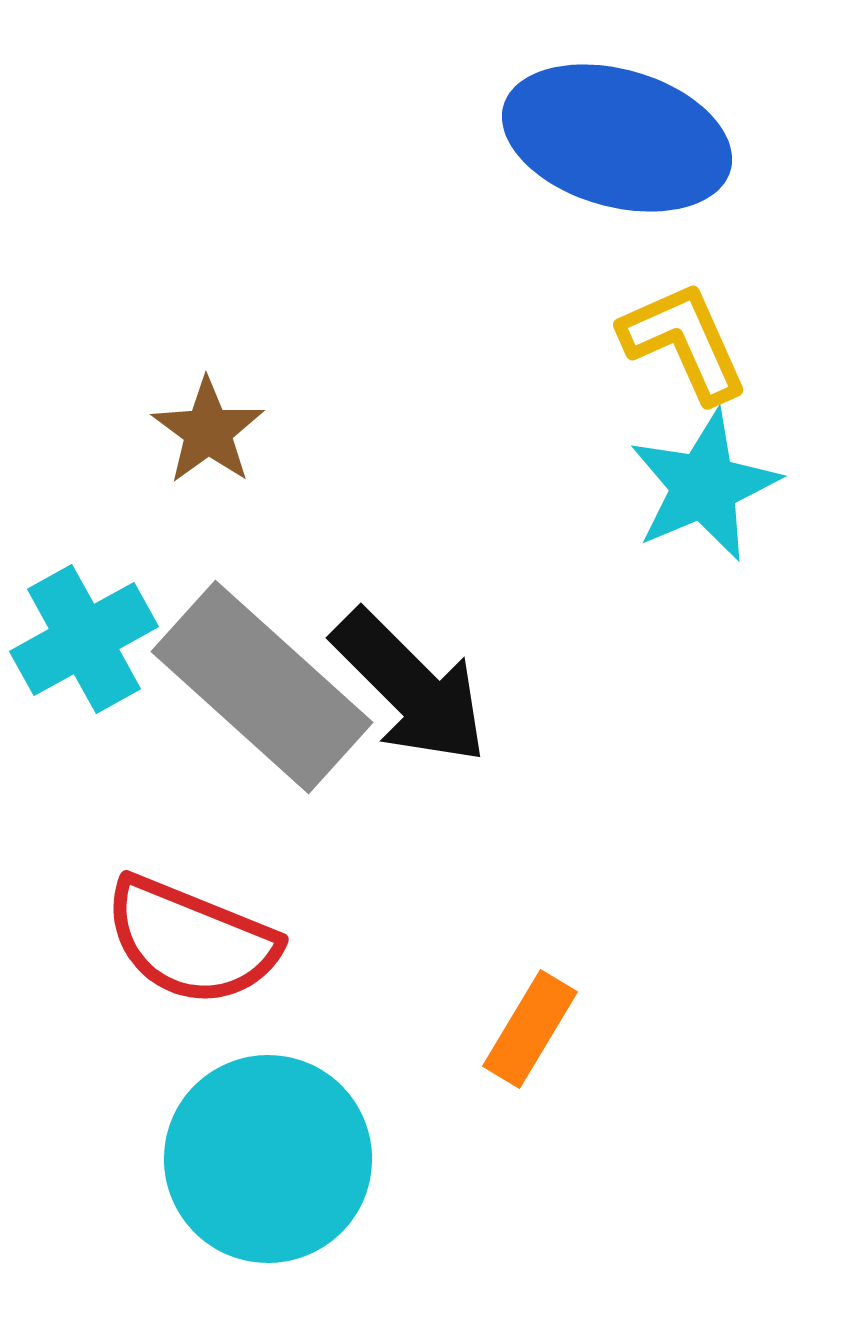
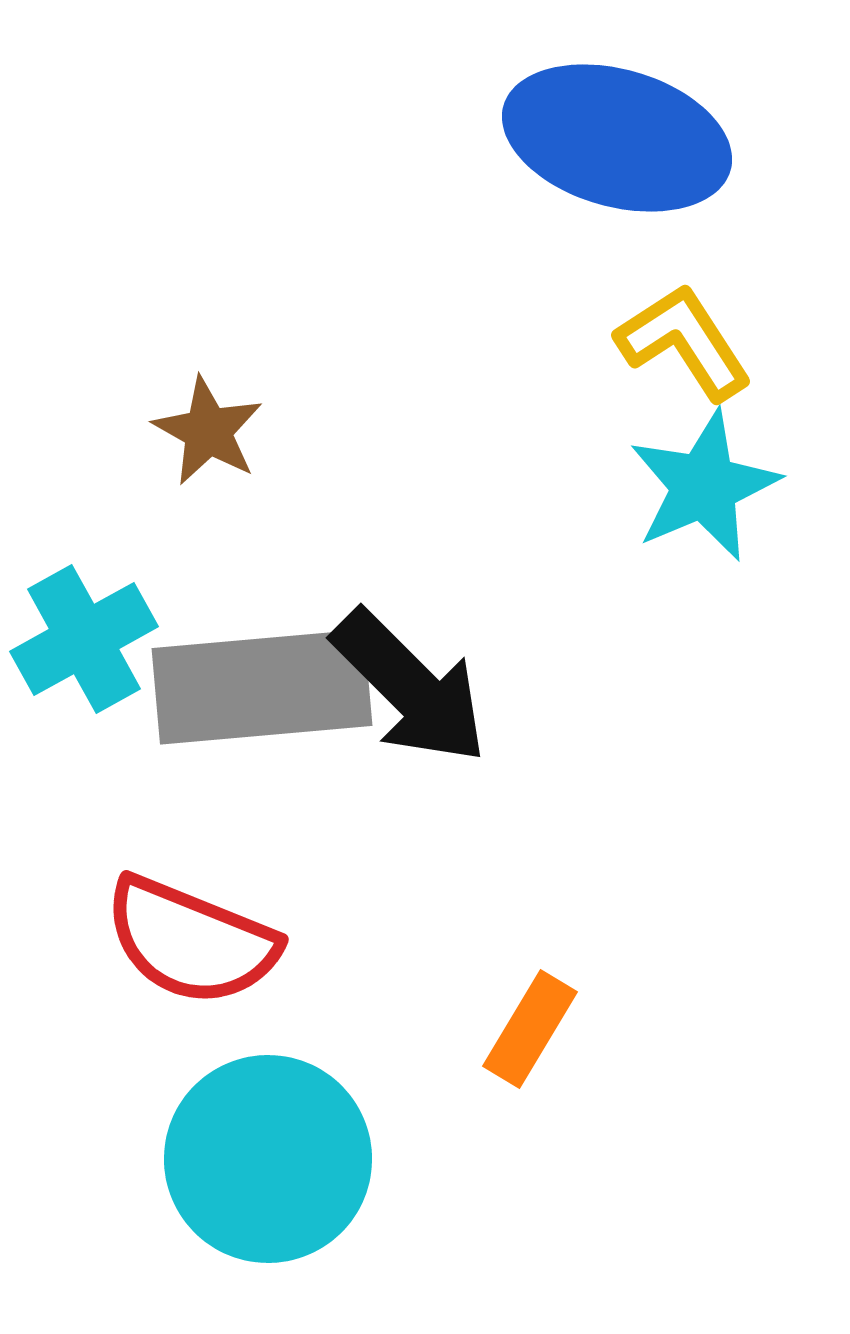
yellow L-shape: rotated 9 degrees counterclockwise
brown star: rotated 7 degrees counterclockwise
gray rectangle: rotated 47 degrees counterclockwise
